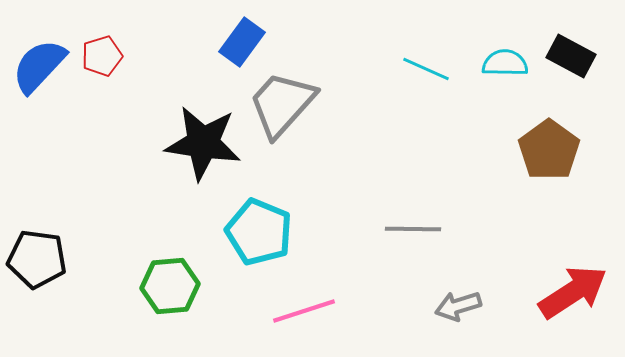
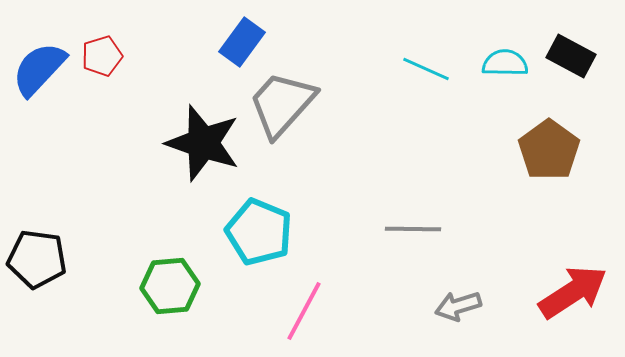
blue semicircle: moved 3 px down
black star: rotated 10 degrees clockwise
pink line: rotated 44 degrees counterclockwise
